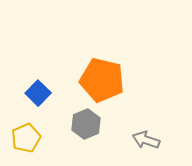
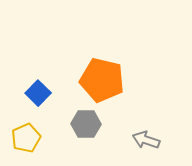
gray hexagon: rotated 24 degrees clockwise
